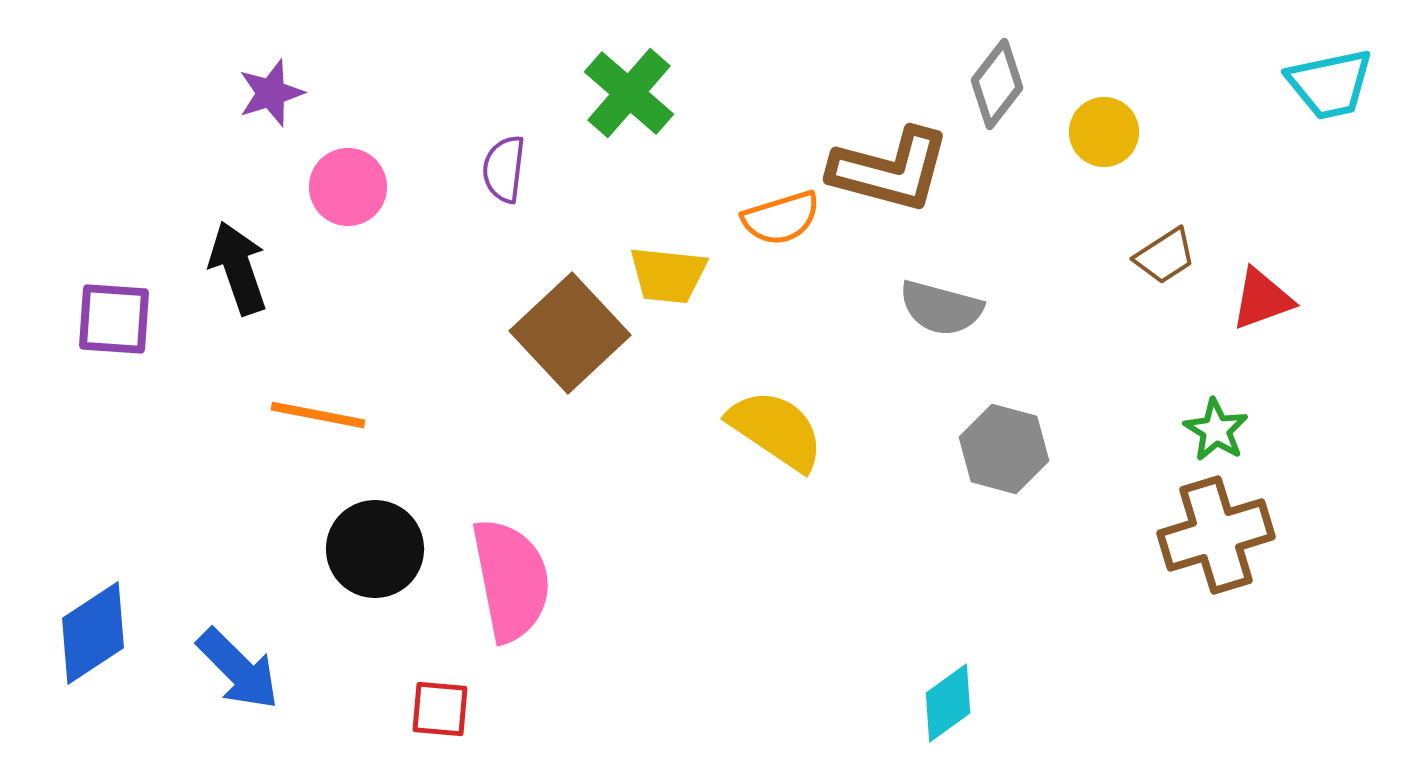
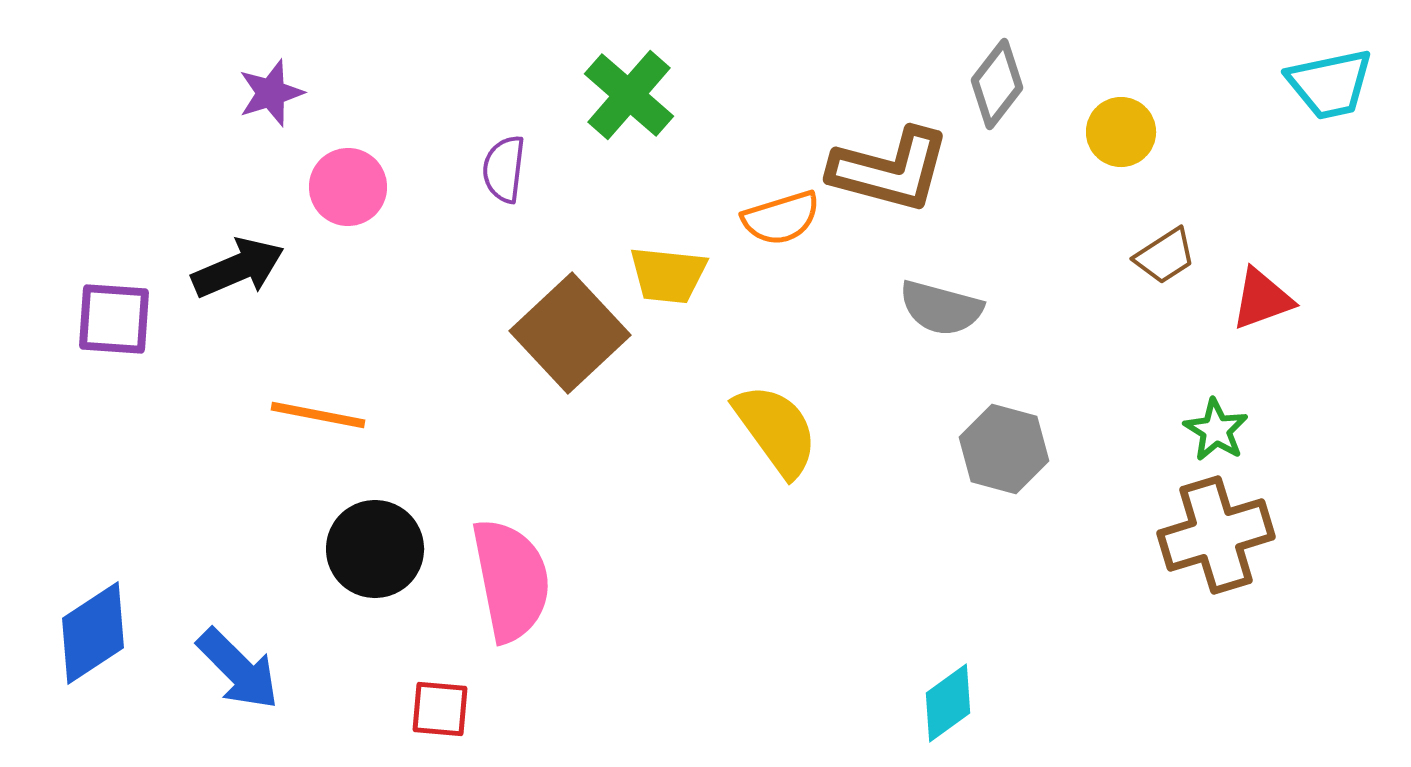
green cross: moved 2 px down
yellow circle: moved 17 px right
black arrow: rotated 86 degrees clockwise
yellow semicircle: rotated 20 degrees clockwise
